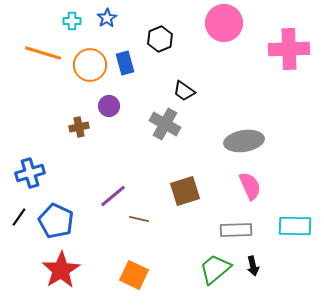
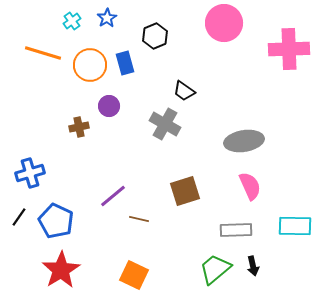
cyan cross: rotated 36 degrees counterclockwise
black hexagon: moved 5 px left, 3 px up
